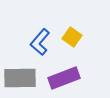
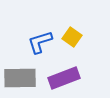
blue L-shape: rotated 32 degrees clockwise
